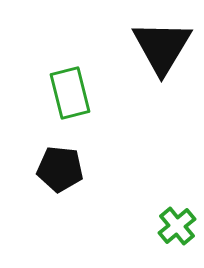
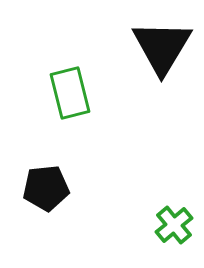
black pentagon: moved 14 px left, 19 px down; rotated 12 degrees counterclockwise
green cross: moved 3 px left, 1 px up
